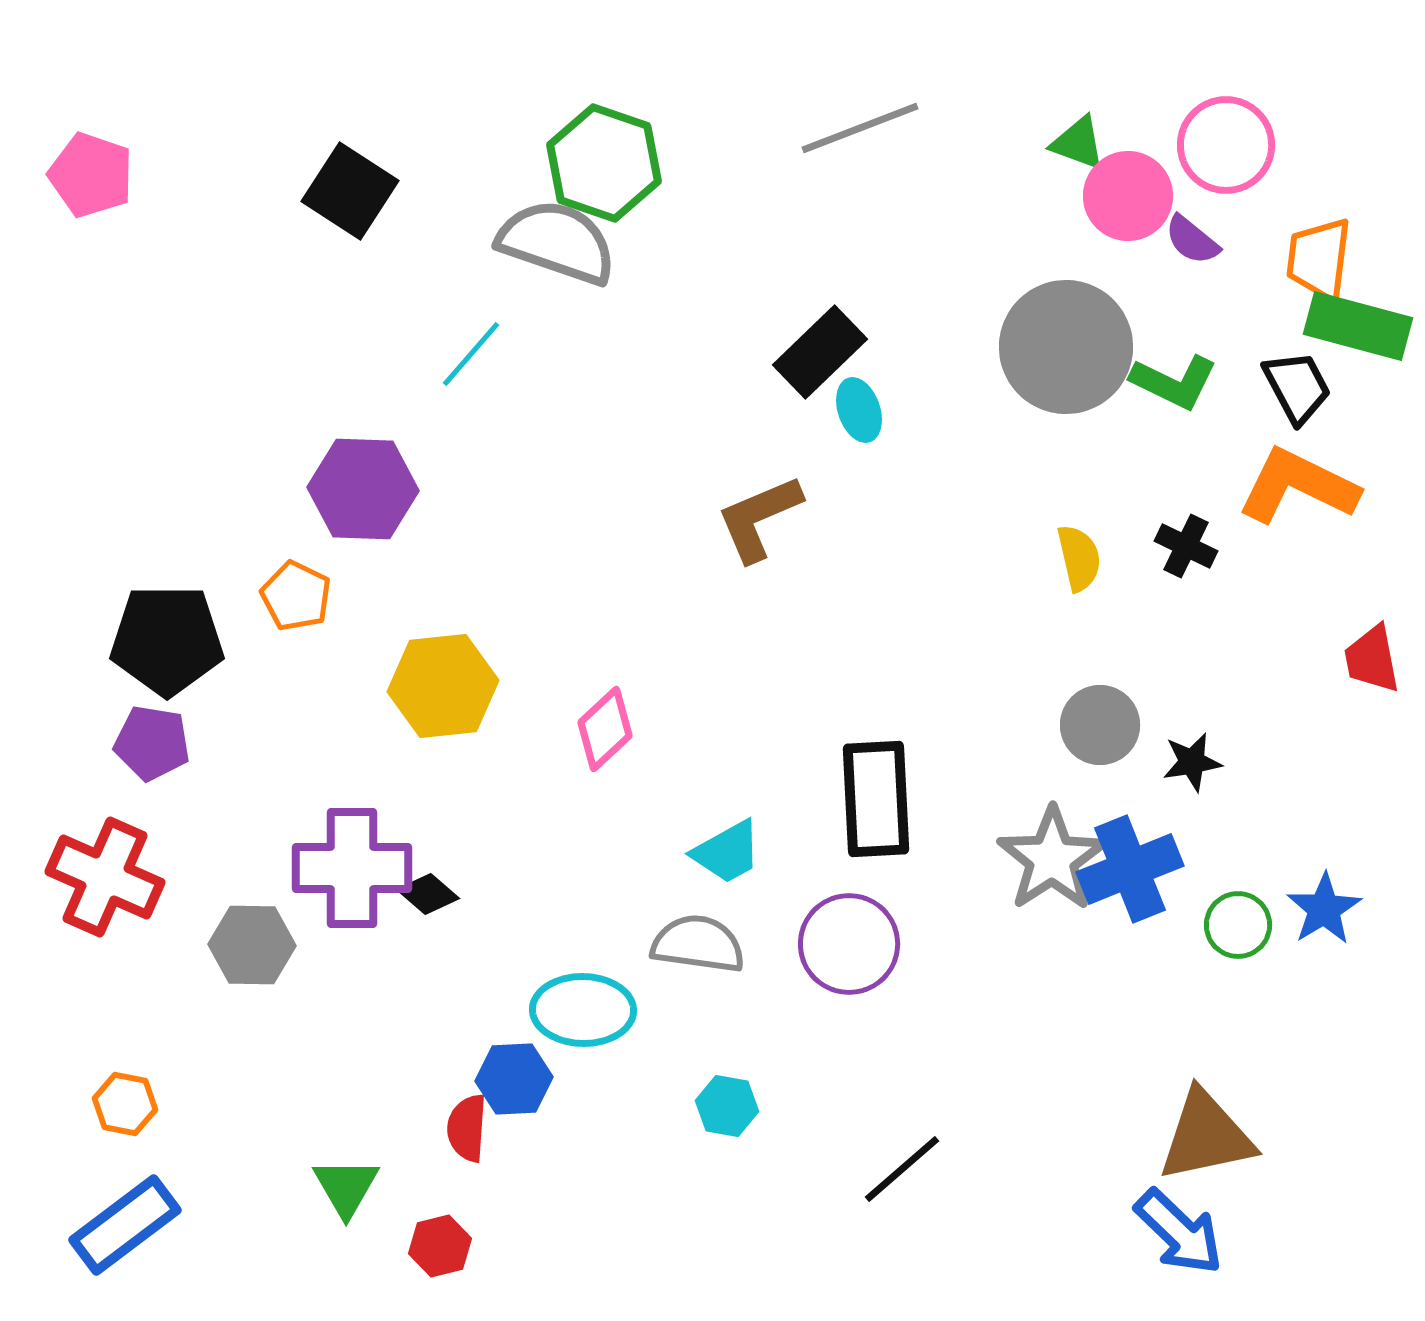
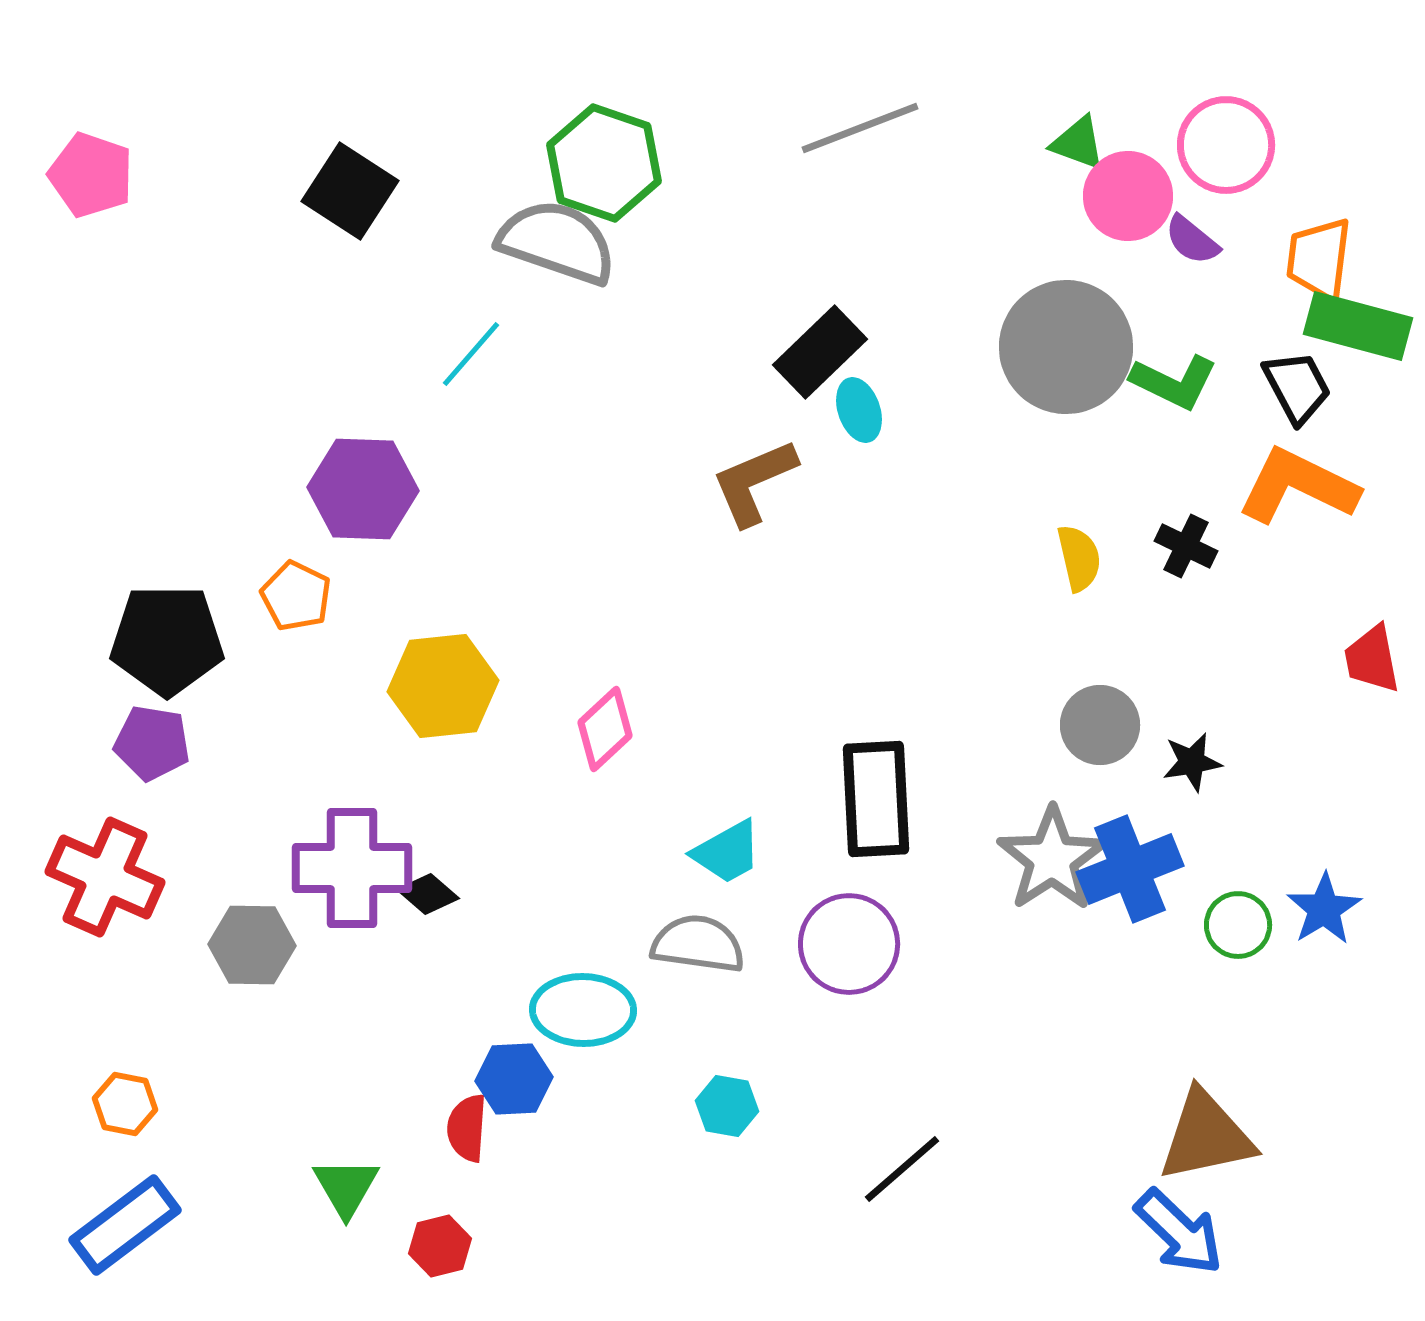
brown L-shape at (759, 518): moved 5 px left, 36 px up
